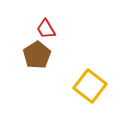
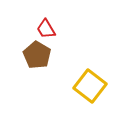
brown pentagon: rotated 8 degrees counterclockwise
